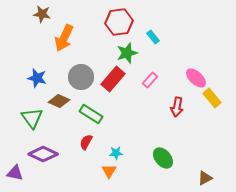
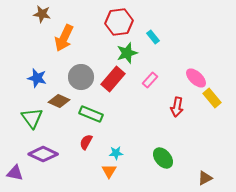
green rectangle: rotated 10 degrees counterclockwise
